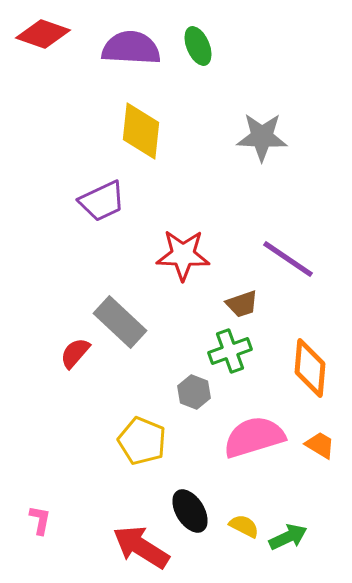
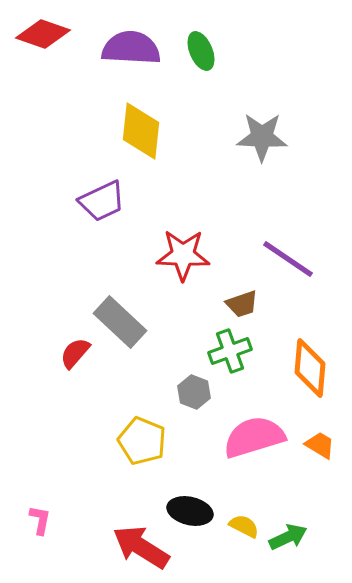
green ellipse: moved 3 px right, 5 px down
black ellipse: rotated 45 degrees counterclockwise
